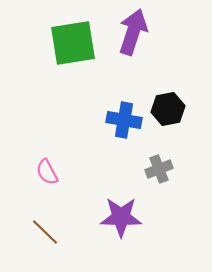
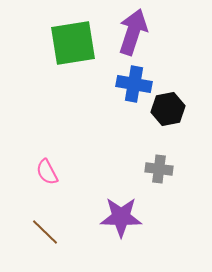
blue cross: moved 10 px right, 36 px up
gray cross: rotated 28 degrees clockwise
